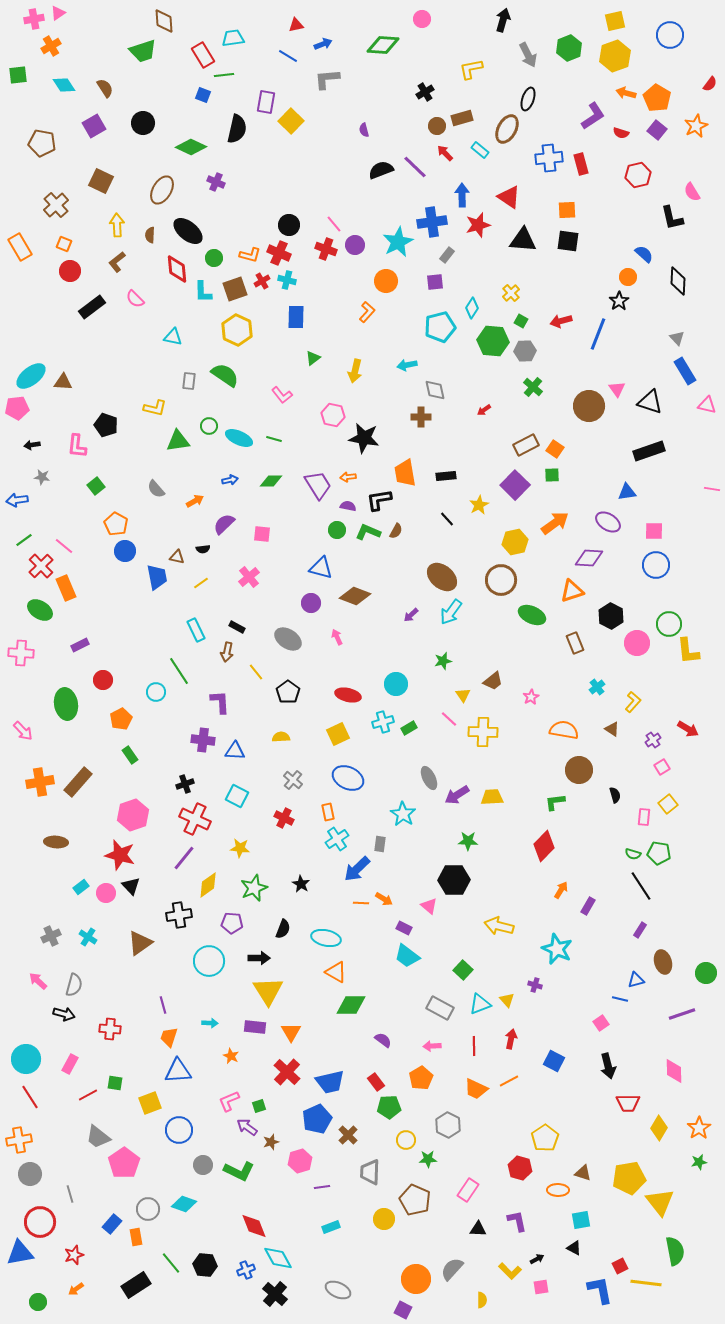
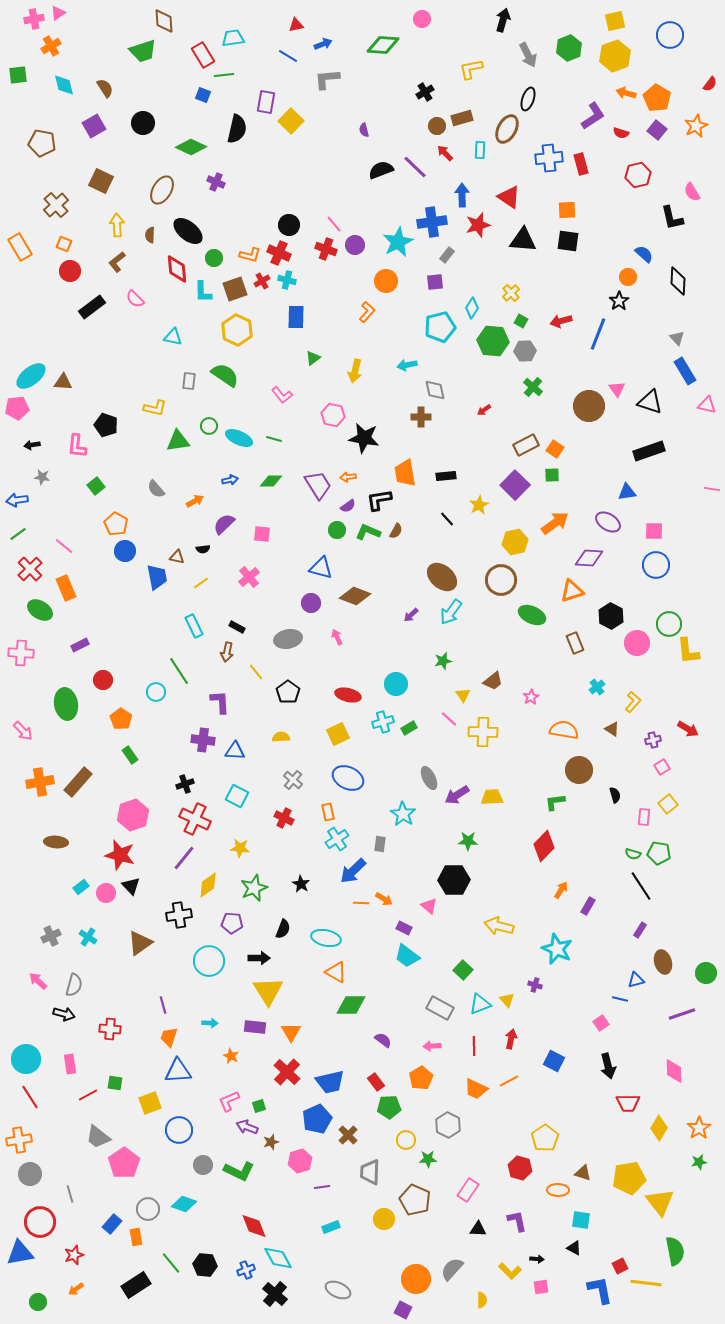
cyan diamond at (64, 85): rotated 20 degrees clockwise
cyan rectangle at (480, 150): rotated 54 degrees clockwise
purple semicircle at (348, 506): rotated 133 degrees clockwise
green line at (24, 540): moved 6 px left, 6 px up
red cross at (41, 566): moved 11 px left, 3 px down
cyan rectangle at (196, 630): moved 2 px left, 4 px up
gray ellipse at (288, 639): rotated 44 degrees counterclockwise
orange pentagon at (121, 719): rotated 10 degrees counterclockwise
purple cross at (653, 740): rotated 21 degrees clockwise
blue arrow at (357, 869): moved 4 px left, 2 px down
pink rectangle at (70, 1064): rotated 36 degrees counterclockwise
purple arrow at (247, 1127): rotated 15 degrees counterclockwise
cyan square at (581, 1220): rotated 18 degrees clockwise
black arrow at (537, 1259): rotated 32 degrees clockwise
